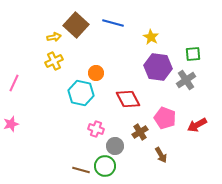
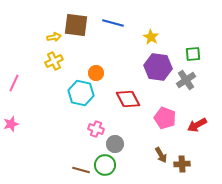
brown square: rotated 35 degrees counterclockwise
brown cross: moved 42 px right, 32 px down; rotated 28 degrees clockwise
gray circle: moved 2 px up
green circle: moved 1 px up
